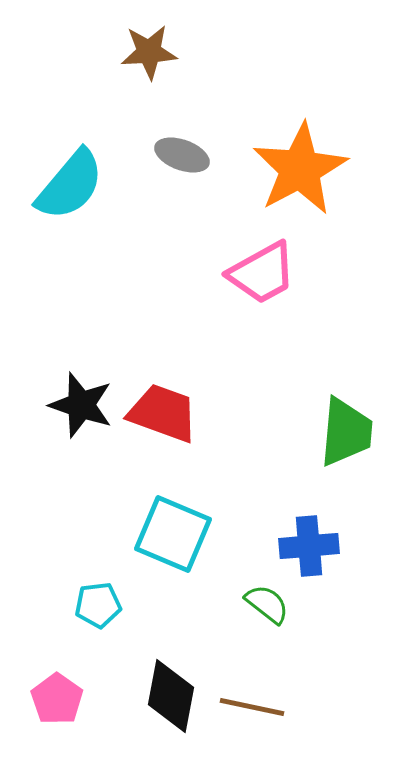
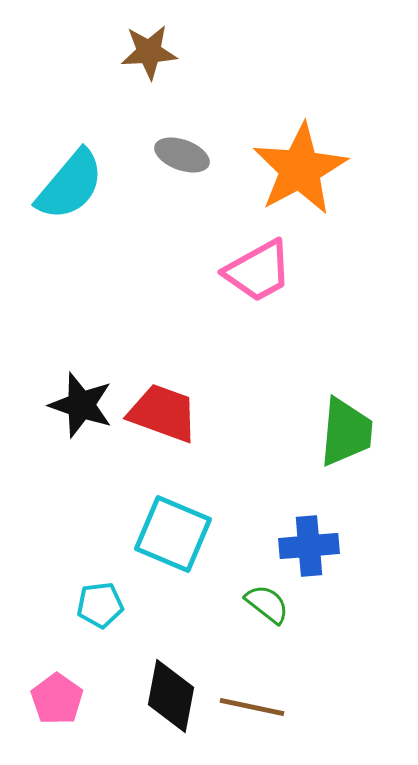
pink trapezoid: moved 4 px left, 2 px up
cyan pentagon: moved 2 px right
